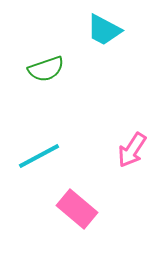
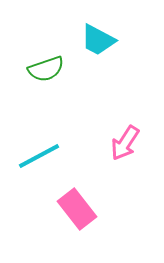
cyan trapezoid: moved 6 px left, 10 px down
pink arrow: moved 7 px left, 7 px up
pink rectangle: rotated 12 degrees clockwise
